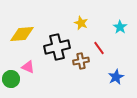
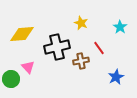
pink triangle: rotated 24 degrees clockwise
